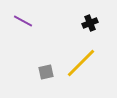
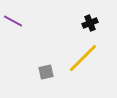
purple line: moved 10 px left
yellow line: moved 2 px right, 5 px up
